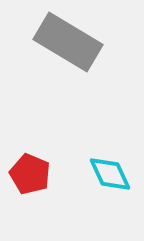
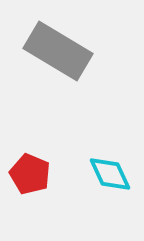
gray rectangle: moved 10 px left, 9 px down
